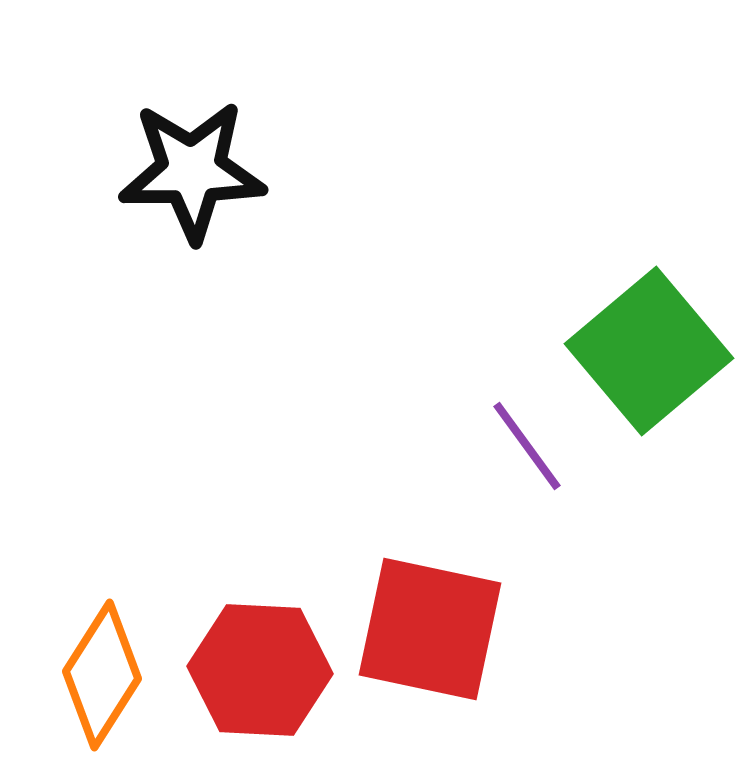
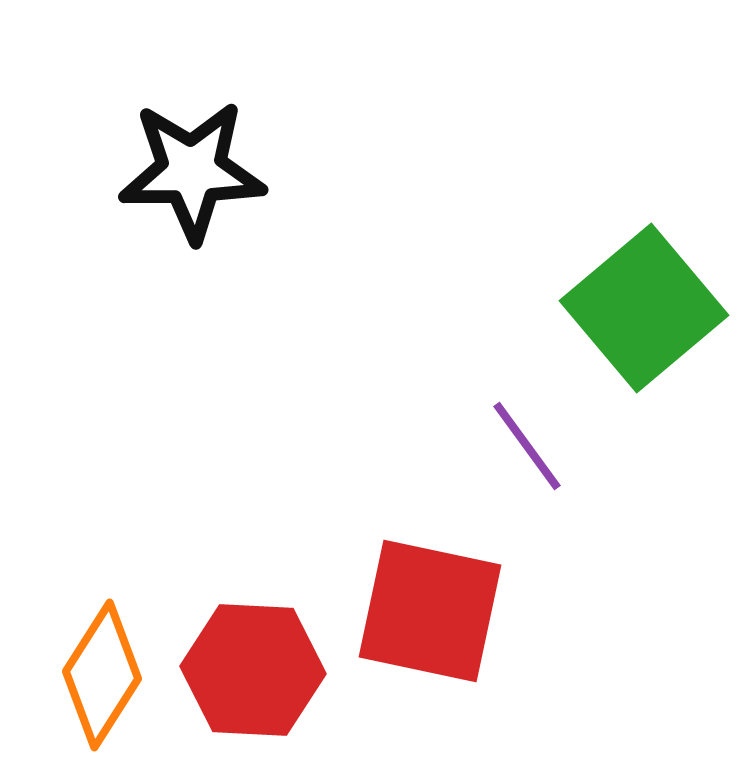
green square: moved 5 px left, 43 px up
red square: moved 18 px up
red hexagon: moved 7 px left
